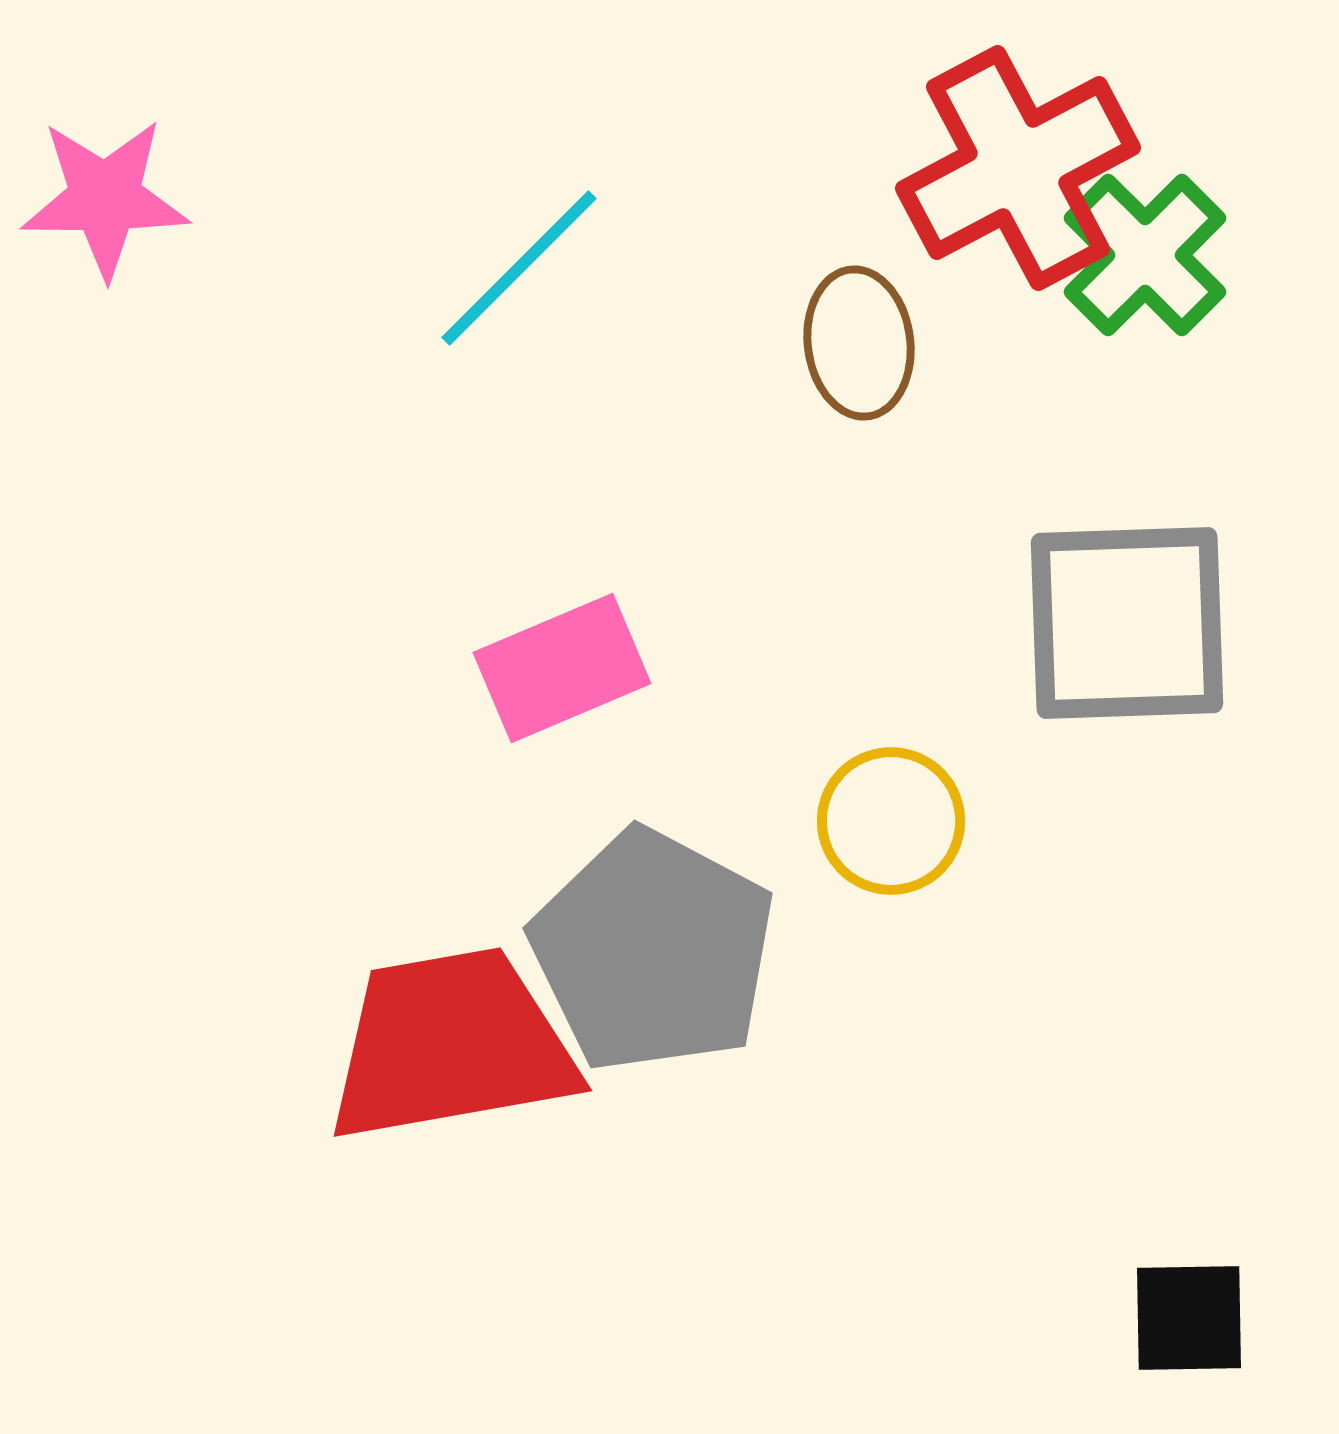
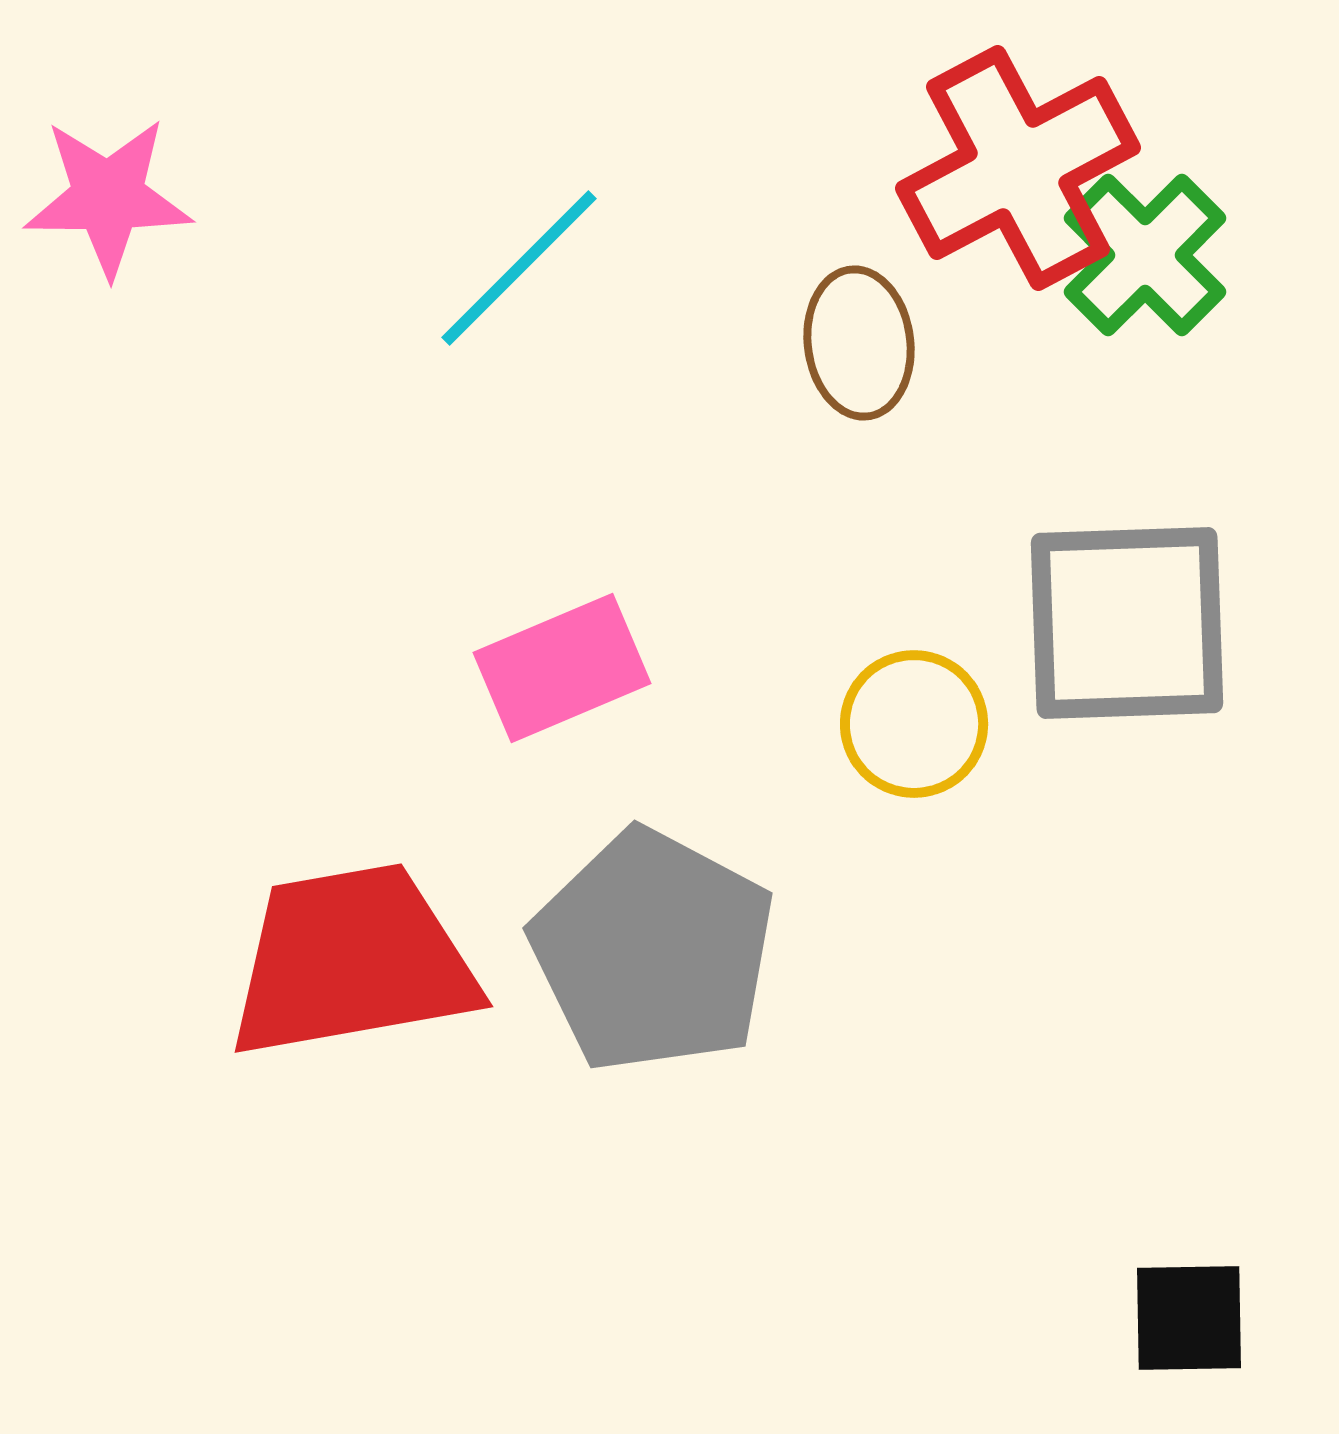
pink star: moved 3 px right, 1 px up
yellow circle: moved 23 px right, 97 px up
red trapezoid: moved 99 px left, 84 px up
